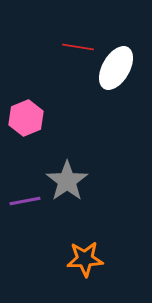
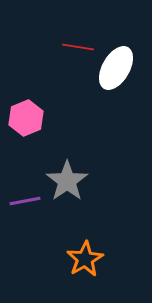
orange star: rotated 27 degrees counterclockwise
